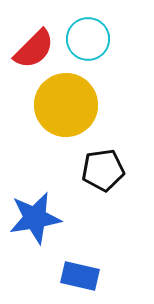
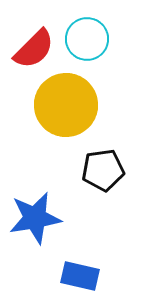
cyan circle: moved 1 px left
